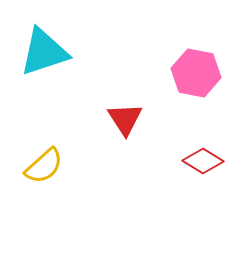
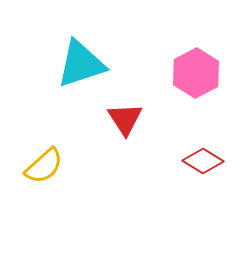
cyan triangle: moved 37 px right, 12 px down
pink hexagon: rotated 21 degrees clockwise
